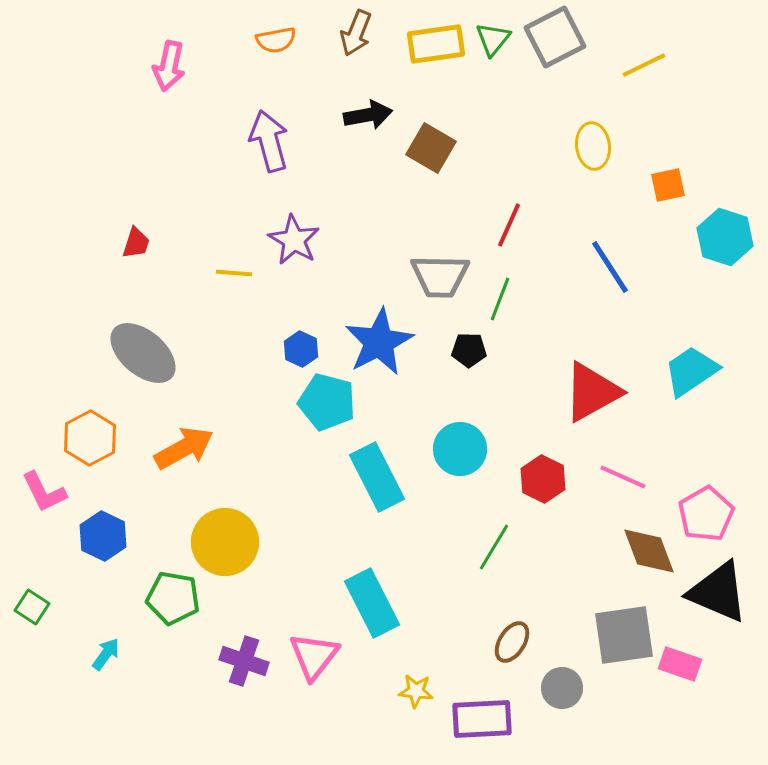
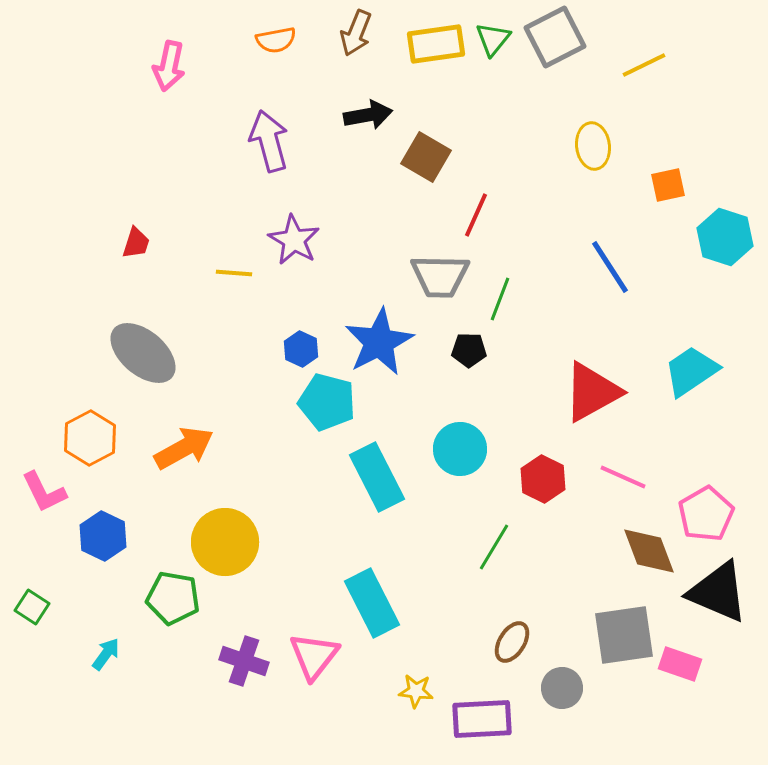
brown square at (431, 148): moved 5 px left, 9 px down
red line at (509, 225): moved 33 px left, 10 px up
